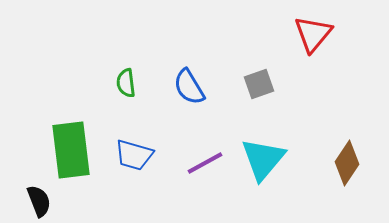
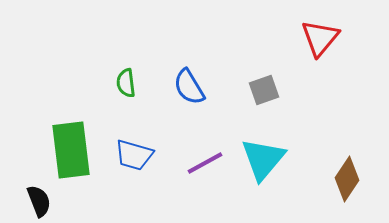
red triangle: moved 7 px right, 4 px down
gray square: moved 5 px right, 6 px down
brown diamond: moved 16 px down
